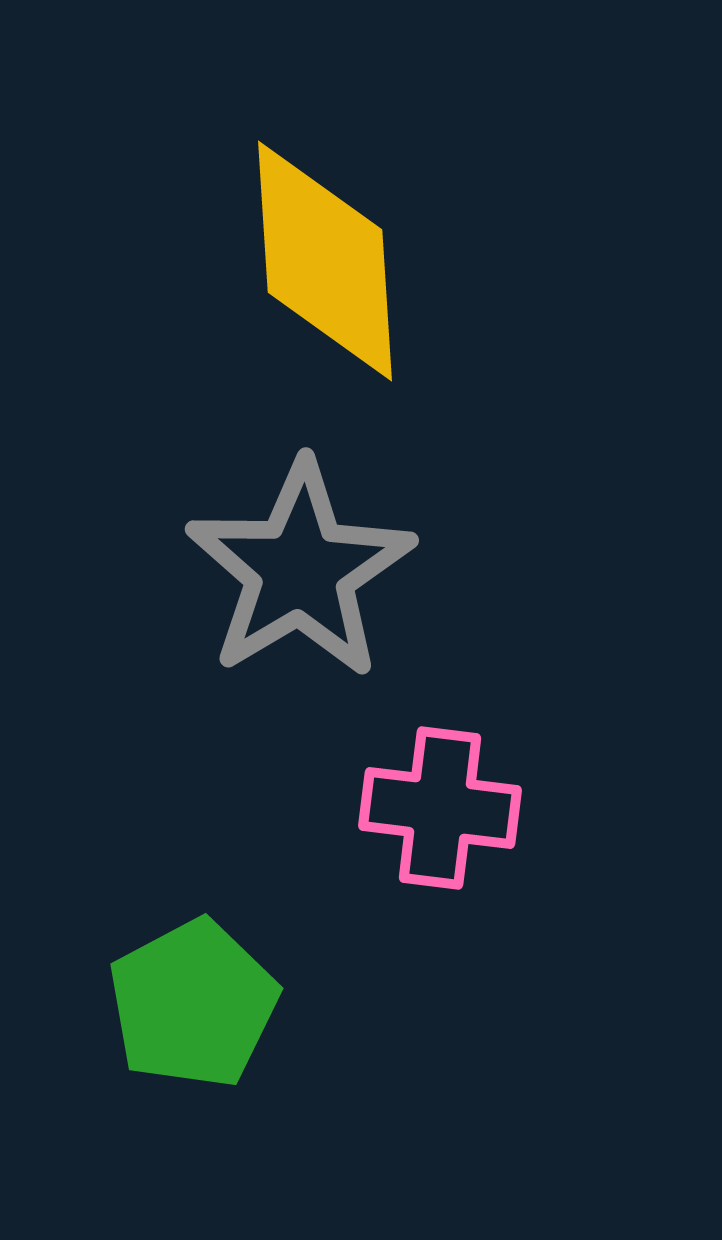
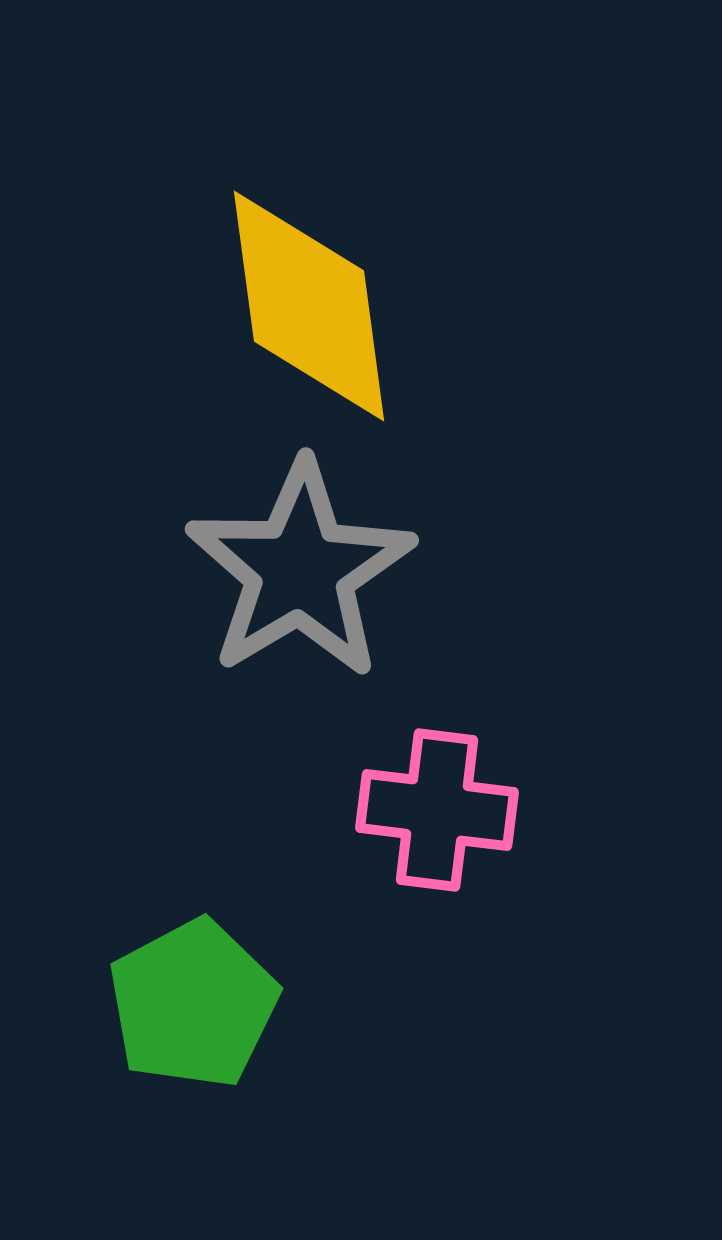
yellow diamond: moved 16 px left, 45 px down; rotated 4 degrees counterclockwise
pink cross: moved 3 px left, 2 px down
